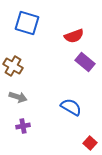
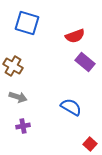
red semicircle: moved 1 px right
red square: moved 1 px down
